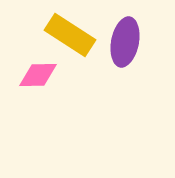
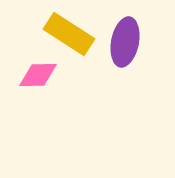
yellow rectangle: moved 1 px left, 1 px up
